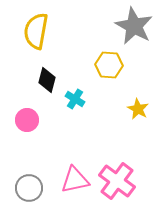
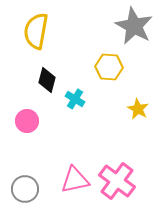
yellow hexagon: moved 2 px down
pink circle: moved 1 px down
gray circle: moved 4 px left, 1 px down
